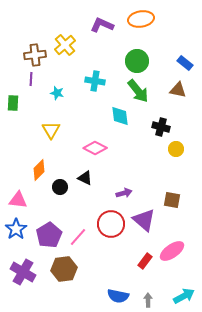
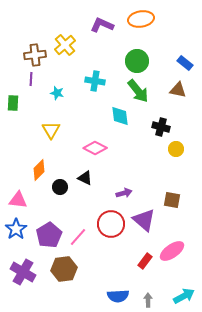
blue semicircle: rotated 15 degrees counterclockwise
